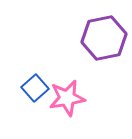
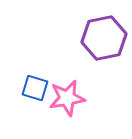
blue square: rotated 32 degrees counterclockwise
